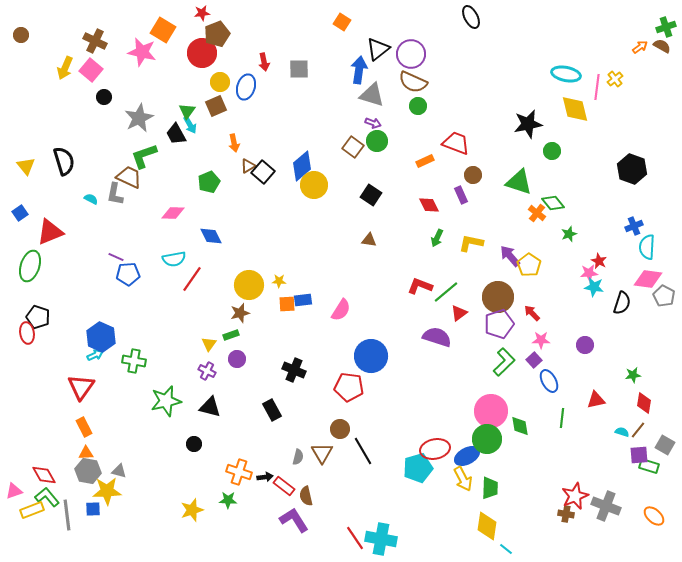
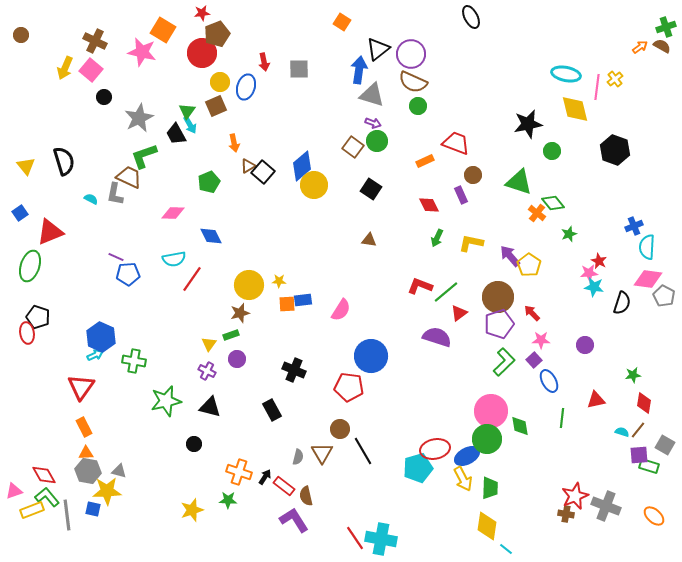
black hexagon at (632, 169): moved 17 px left, 19 px up
black square at (371, 195): moved 6 px up
black arrow at (265, 477): rotated 49 degrees counterclockwise
blue square at (93, 509): rotated 14 degrees clockwise
